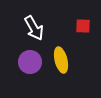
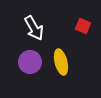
red square: rotated 21 degrees clockwise
yellow ellipse: moved 2 px down
